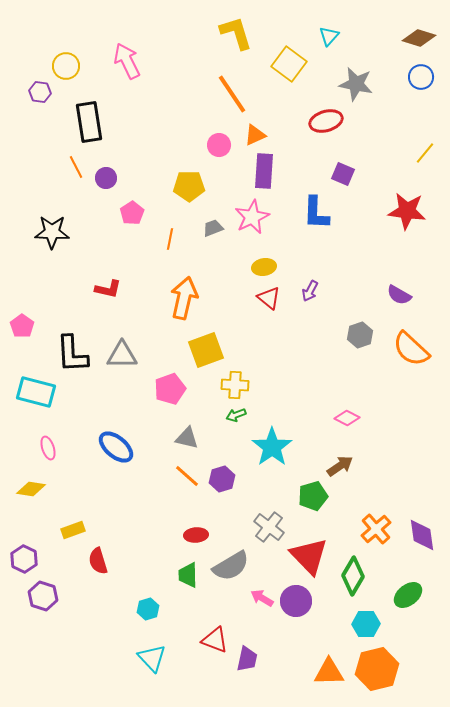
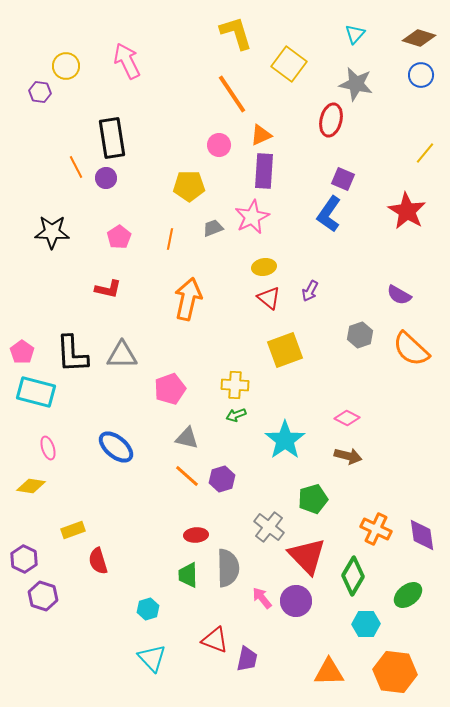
cyan triangle at (329, 36): moved 26 px right, 2 px up
blue circle at (421, 77): moved 2 px up
red ellipse at (326, 121): moved 5 px right, 1 px up; rotated 60 degrees counterclockwise
black rectangle at (89, 122): moved 23 px right, 16 px down
orange triangle at (255, 135): moved 6 px right
purple square at (343, 174): moved 5 px down
red star at (407, 211): rotated 24 degrees clockwise
pink pentagon at (132, 213): moved 13 px left, 24 px down
blue L-shape at (316, 213): moved 13 px right, 1 px down; rotated 33 degrees clockwise
orange arrow at (184, 298): moved 4 px right, 1 px down
pink pentagon at (22, 326): moved 26 px down
yellow square at (206, 350): moved 79 px right
cyan star at (272, 447): moved 13 px right, 7 px up
brown arrow at (340, 466): moved 8 px right, 10 px up; rotated 48 degrees clockwise
yellow diamond at (31, 489): moved 3 px up
green pentagon at (313, 496): moved 3 px down
orange cross at (376, 529): rotated 24 degrees counterclockwise
red triangle at (309, 556): moved 2 px left
gray semicircle at (231, 566): moved 3 px left, 2 px down; rotated 60 degrees counterclockwise
pink arrow at (262, 598): rotated 20 degrees clockwise
orange hexagon at (377, 669): moved 18 px right, 3 px down; rotated 21 degrees clockwise
